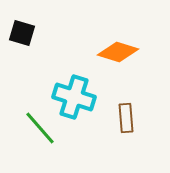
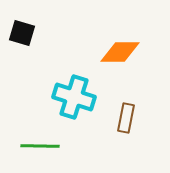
orange diamond: moved 2 px right; rotated 18 degrees counterclockwise
brown rectangle: rotated 16 degrees clockwise
green line: moved 18 px down; rotated 48 degrees counterclockwise
